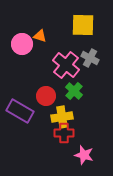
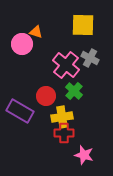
orange triangle: moved 4 px left, 4 px up
